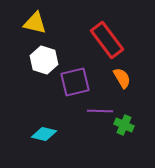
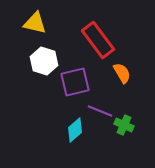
red rectangle: moved 9 px left
white hexagon: moved 1 px down
orange semicircle: moved 5 px up
purple line: rotated 20 degrees clockwise
cyan diamond: moved 31 px right, 4 px up; rotated 55 degrees counterclockwise
